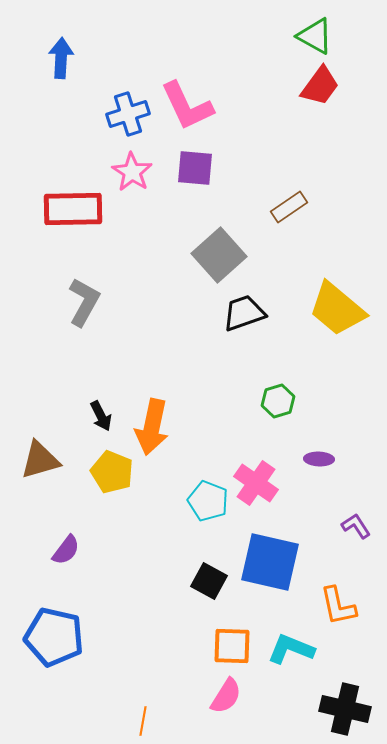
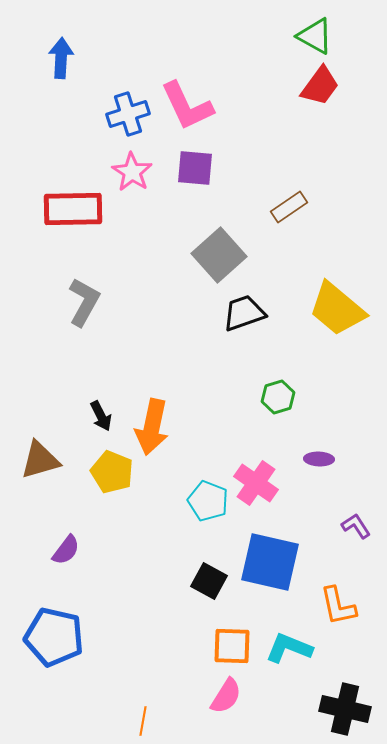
green hexagon: moved 4 px up
cyan L-shape: moved 2 px left, 1 px up
